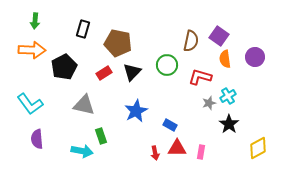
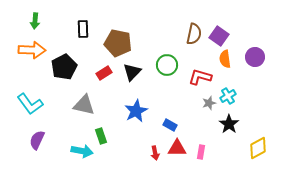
black rectangle: rotated 18 degrees counterclockwise
brown semicircle: moved 3 px right, 7 px up
purple semicircle: moved 1 px down; rotated 30 degrees clockwise
